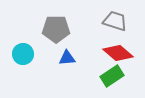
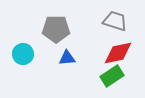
red diamond: rotated 52 degrees counterclockwise
